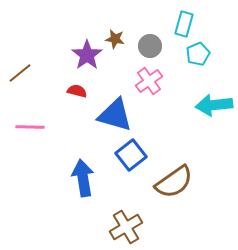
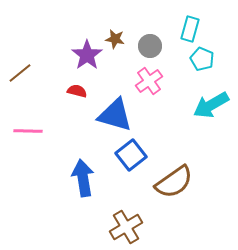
cyan rectangle: moved 6 px right, 5 px down
cyan pentagon: moved 4 px right, 5 px down; rotated 25 degrees counterclockwise
cyan arrow: moved 3 px left; rotated 24 degrees counterclockwise
pink line: moved 2 px left, 4 px down
